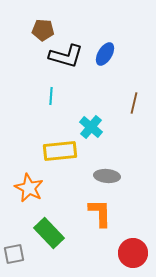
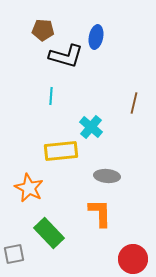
blue ellipse: moved 9 px left, 17 px up; rotated 20 degrees counterclockwise
yellow rectangle: moved 1 px right
red circle: moved 6 px down
